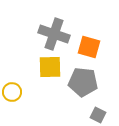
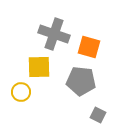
yellow square: moved 11 px left
gray pentagon: moved 2 px left, 1 px up
yellow circle: moved 9 px right
